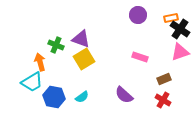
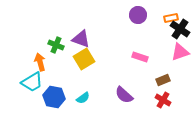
brown rectangle: moved 1 px left, 1 px down
cyan semicircle: moved 1 px right, 1 px down
